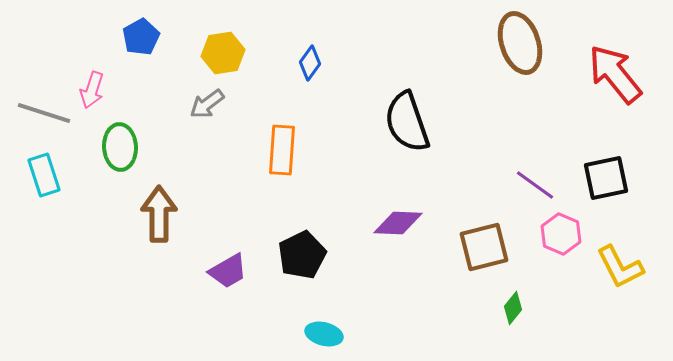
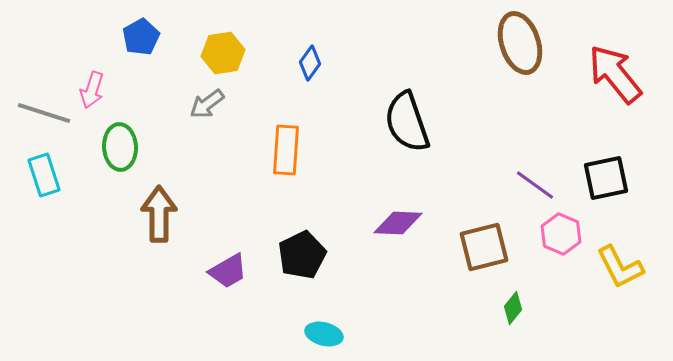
orange rectangle: moved 4 px right
